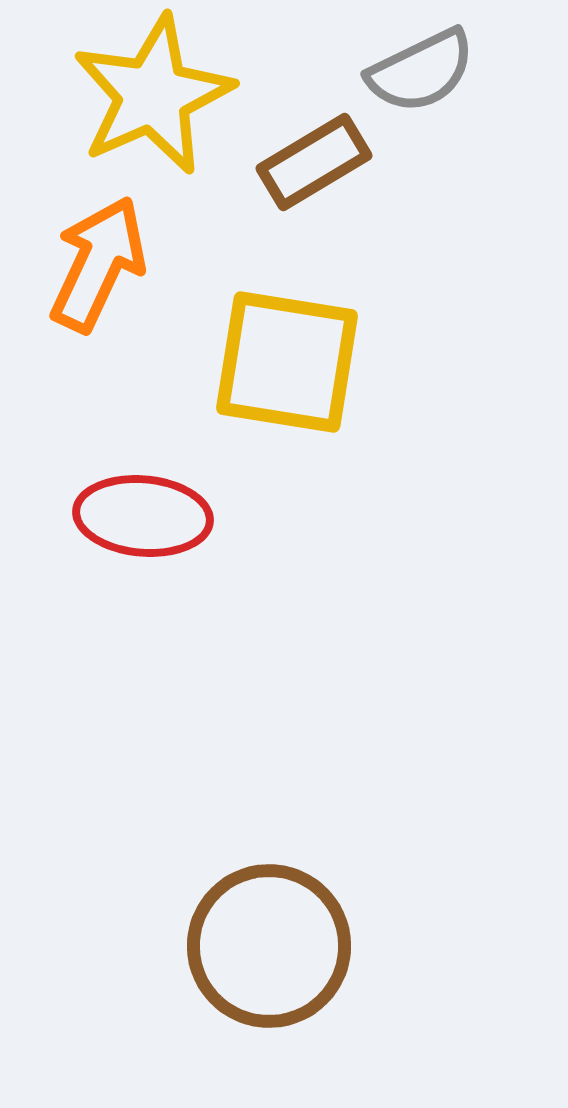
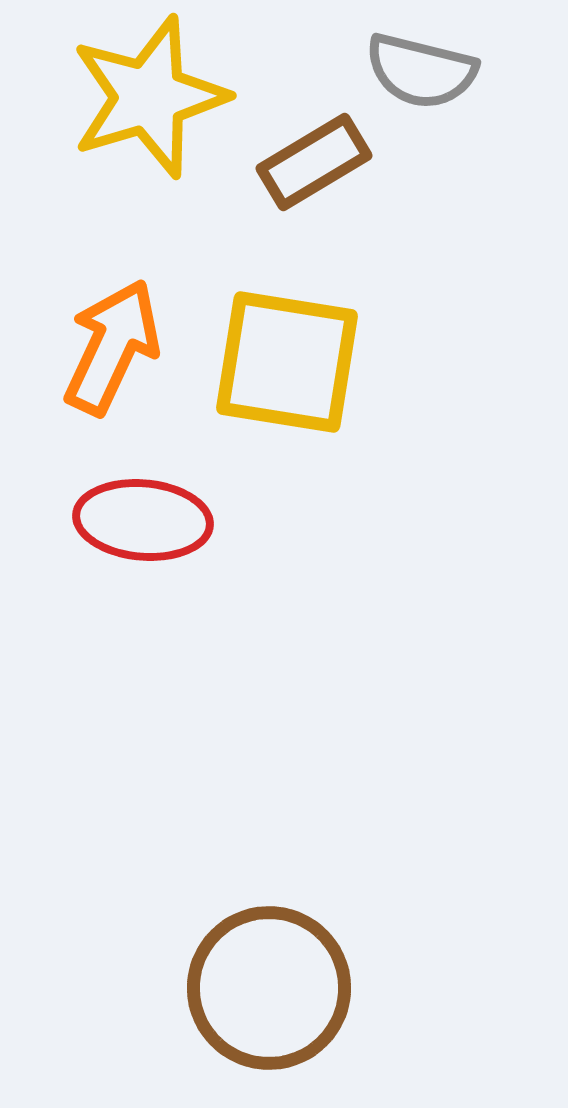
gray semicircle: rotated 40 degrees clockwise
yellow star: moved 4 px left, 2 px down; rotated 7 degrees clockwise
orange arrow: moved 14 px right, 83 px down
red ellipse: moved 4 px down
brown circle: moved 42 px down
